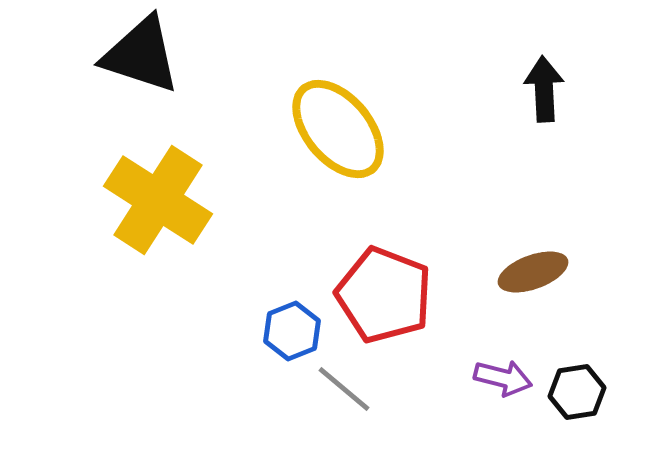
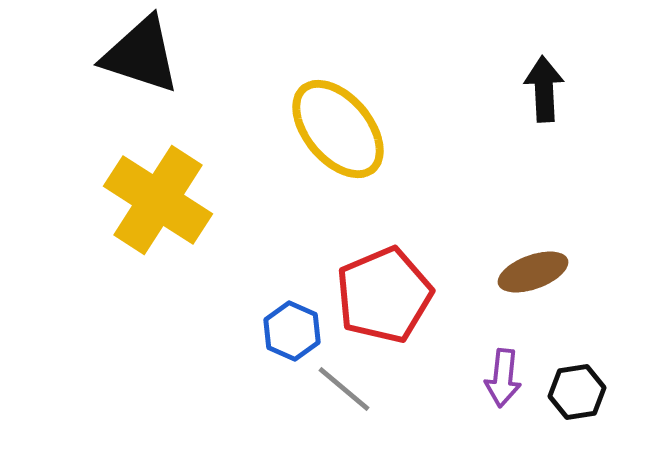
red pentagon: rotated 28 degrees clockwise
blue hexagon: rotated 14 degrees counterclockwise
purple arrow: rotated 82 degrees clockwise
